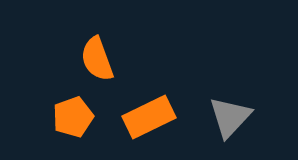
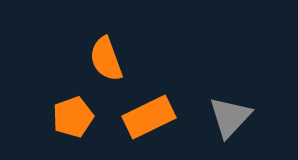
orange semicircle: moved 9 px right
